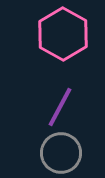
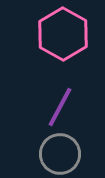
gray circle: moved 1 px left, 1 px down
